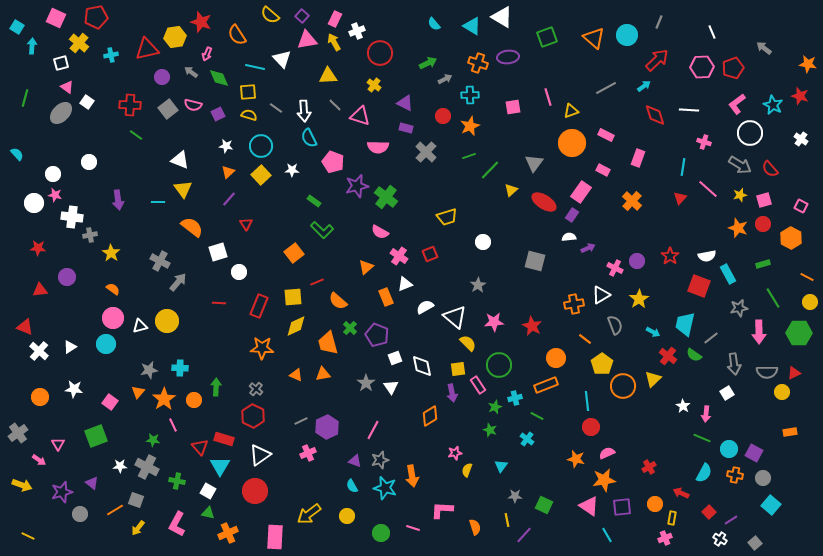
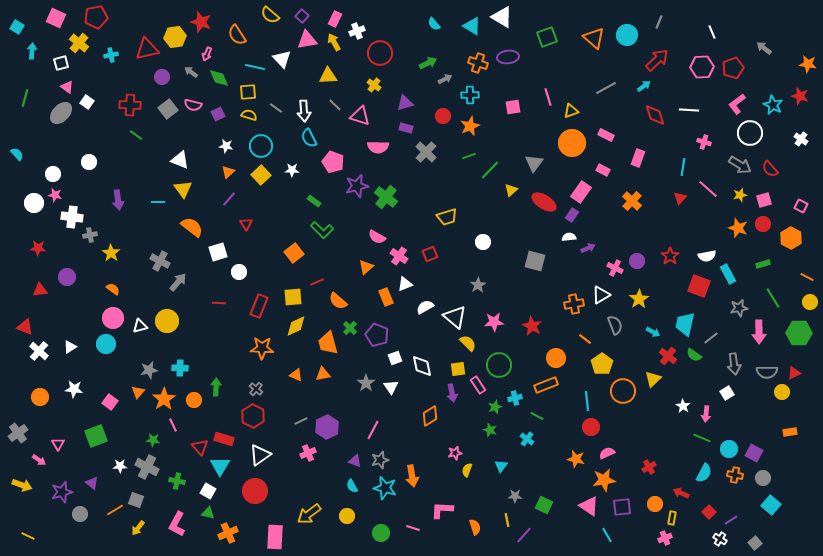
cyan arrow at (32, 46): moved 5 px down
purple triangle at (405, 103): rotated 42 degrees counterclockwise
pink semicircle at (380, 232): moved 3 px left, 5 px down
orange circle at (623, 386): moved 5 px down
